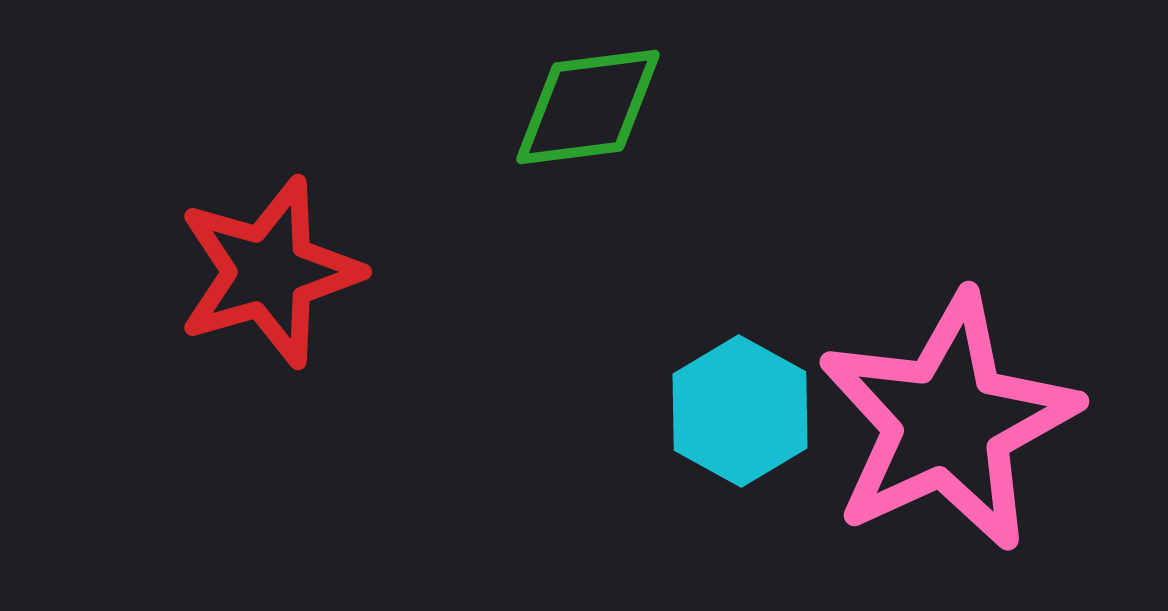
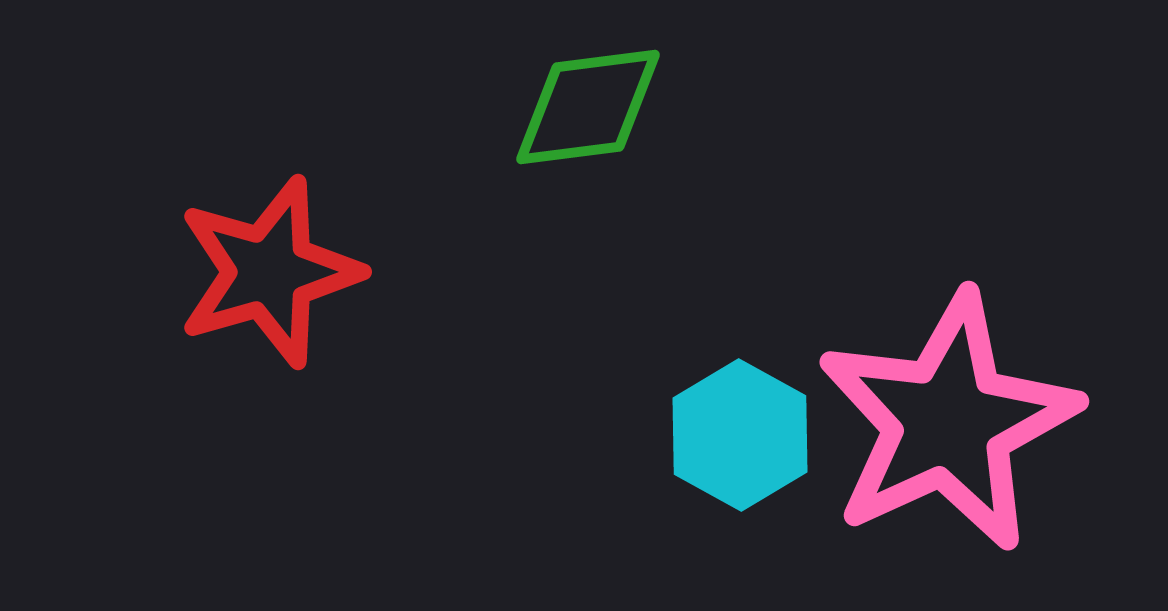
cyan hexagon: moved 24 px down
